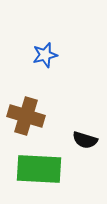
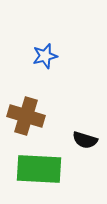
blue star: moved 1 px down
